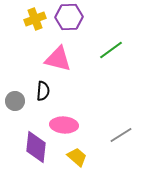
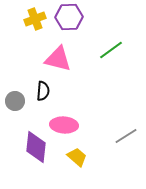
gray line: moved 5 px right, 1 px down
